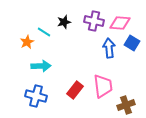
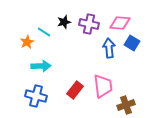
purple cross: moved 5 px left, 3 px down
